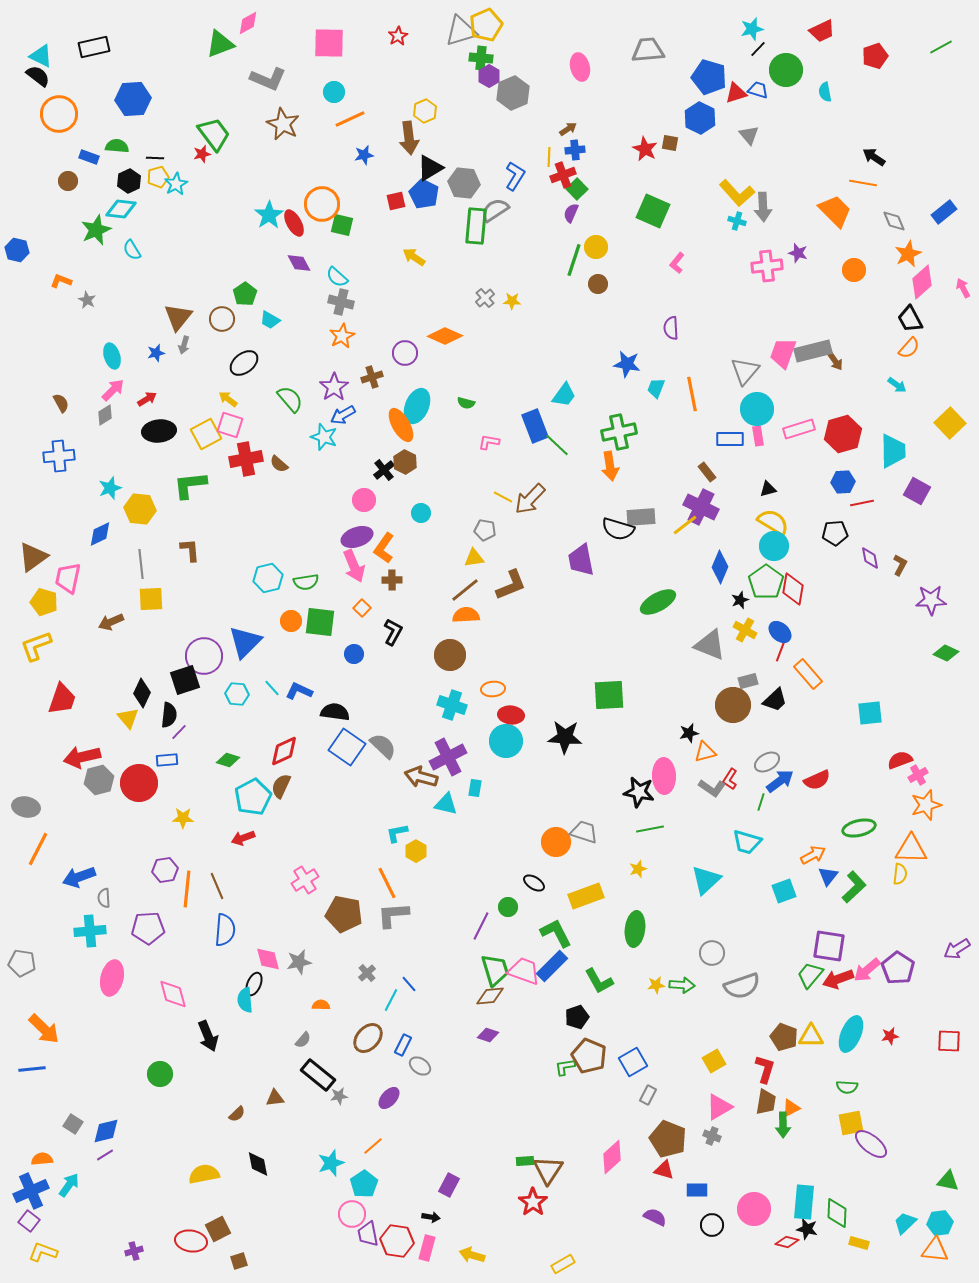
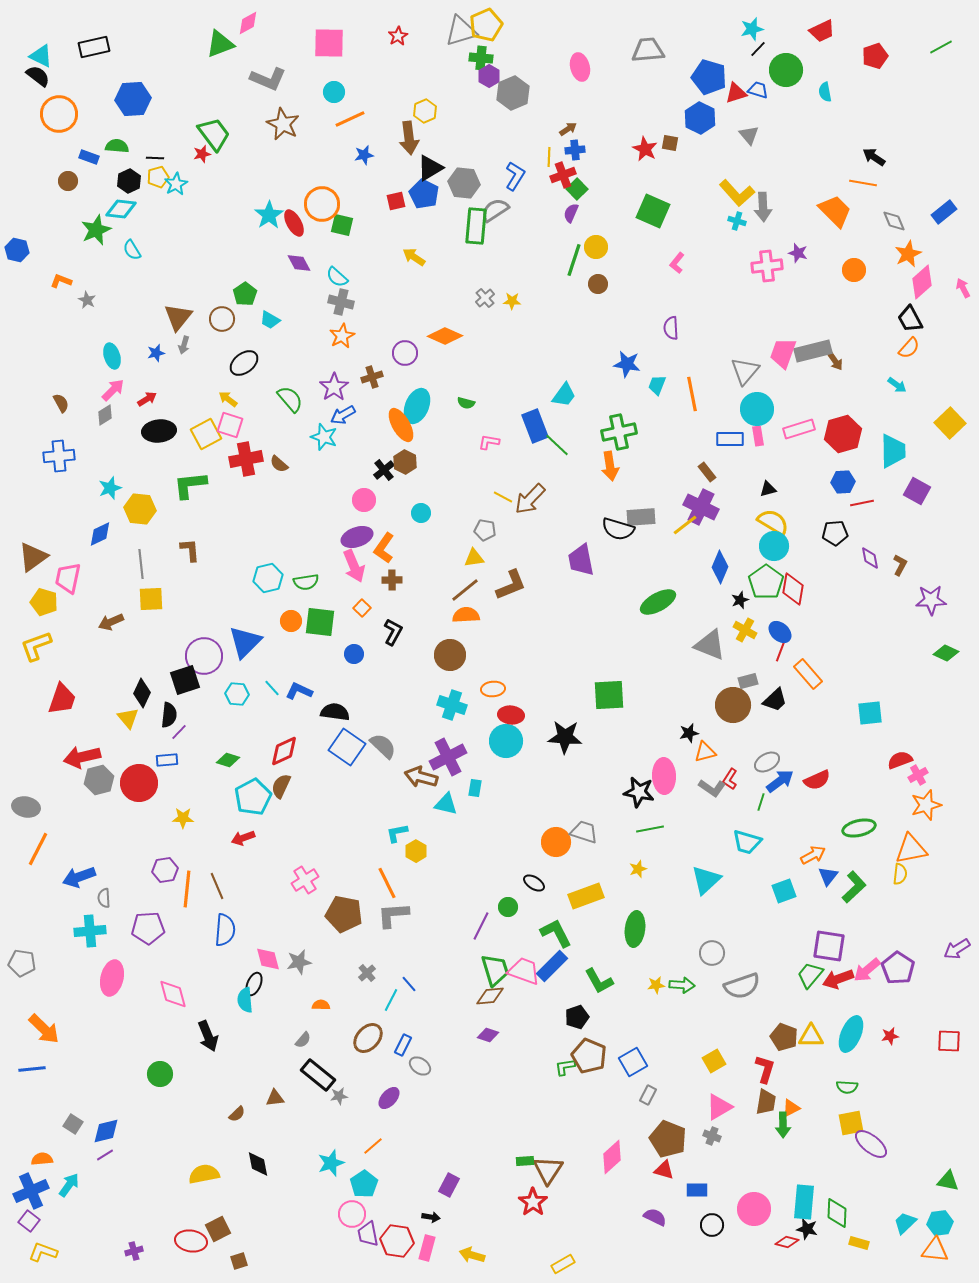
cyan trapezoid at (656, 388): moved 1 px right, 3 px up
orange triangle at (911, 849): rotated 12 degrees counterclockwise
